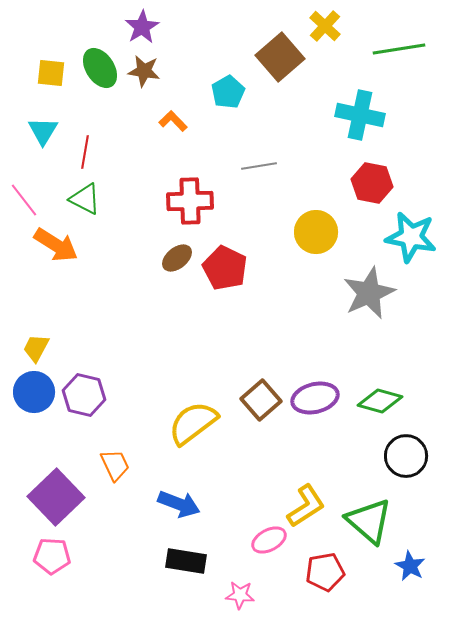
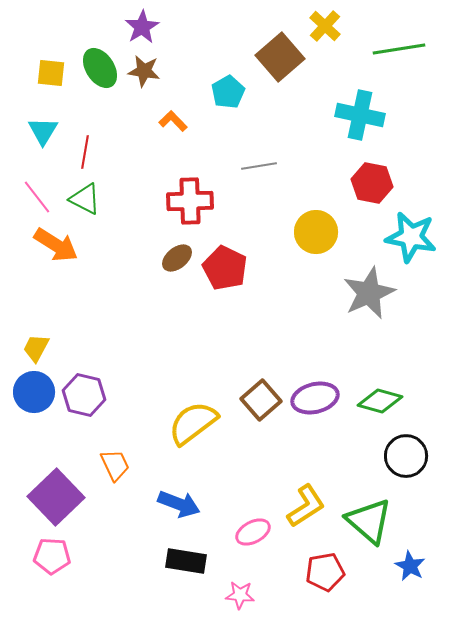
pink line at (24, 200): moved 13 px right, 3 px up
pink ellipse at (269, 540): moved 16 px left, 8 px up
